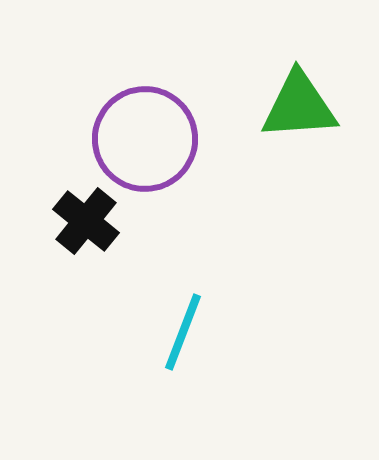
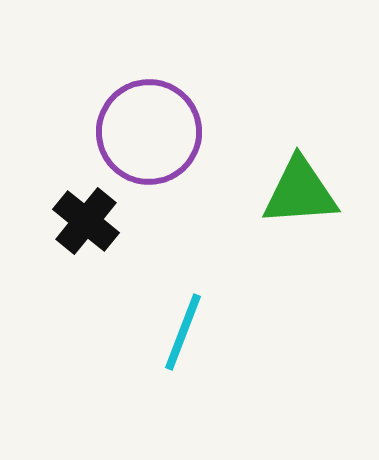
green triangle: moved 1 px right, 86 px down
purple circle: moved 4 px right, 7 px up
